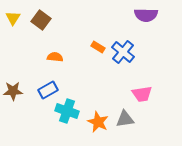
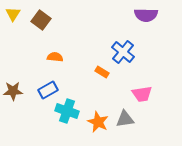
yellow triangle: moved 4 px up
orange rectangle: moved 4 px right, 25 px down
